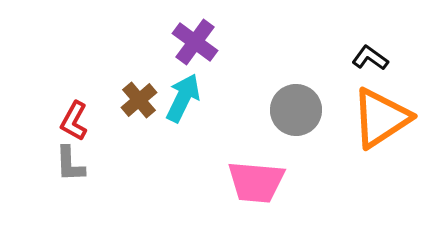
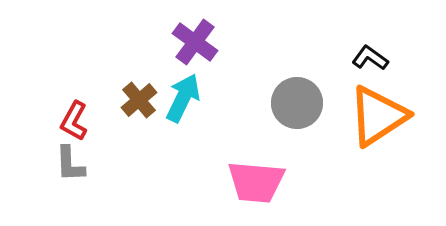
gray circle: moved 1 px right, 7 px up
orange triangle: moved 3 px left, 2 px up
